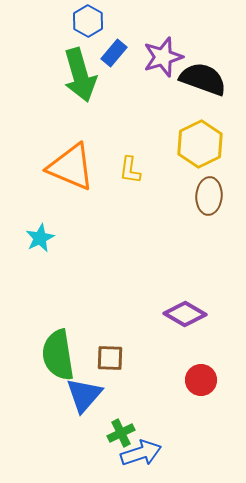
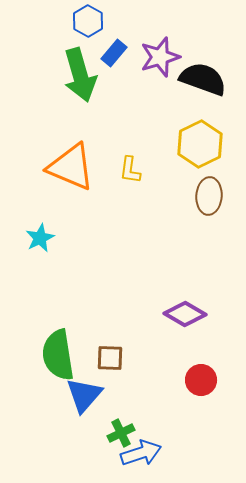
purple star: moved 3 px left
